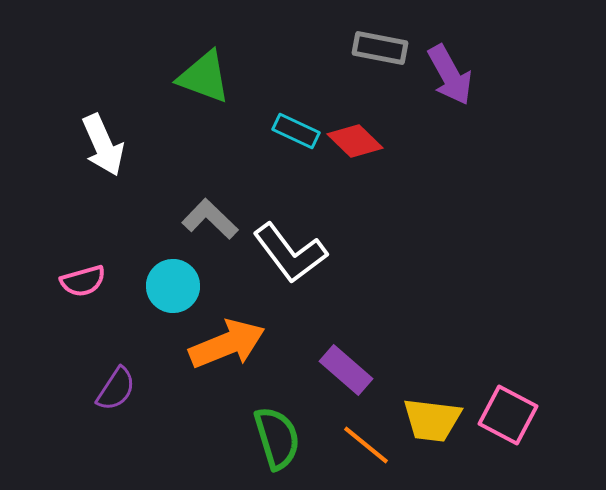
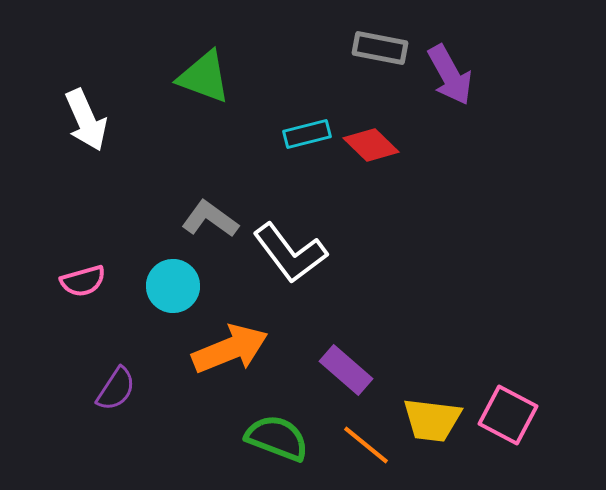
cyan rectangle: moved 11 px right, 3 px down; rotated 39 degrees counterclockwise
red diamond: moved 16 px right, 4 px down
white arrow: moved 17 px left, 25 px up
gray L-shape: rotated 8 degrees counterclockwise
orange arrow: moved 3 px right, 5 px down
green semicircle: rotated 52 degrees counterclockwise
